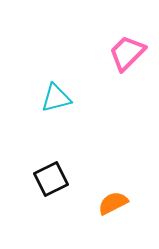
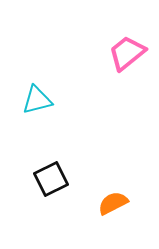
pink trapezoid: rotated 6 degrees clockwise
cyan triangle: moved 19 px left, 2 px down
